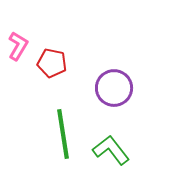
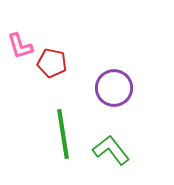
pink L-shape: moved 2 px right; rotated 132 degrees clockwise
